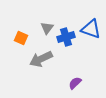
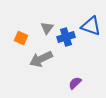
blue triangle: moved 3 px up
